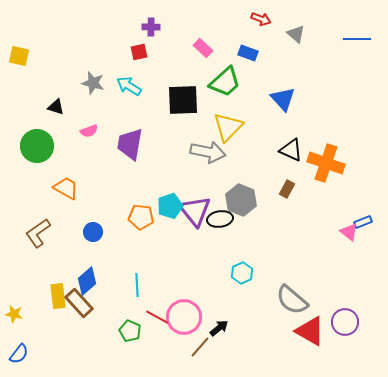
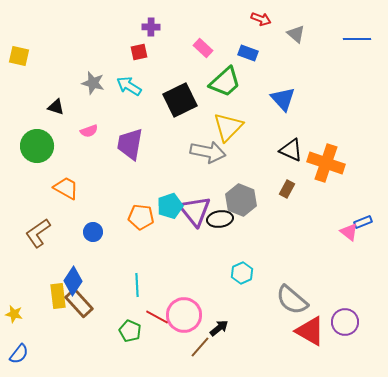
black square at (183, 100): moved 3 px left; rotated 24 degrees counterclockwise
blue diamond at (87, 281): moved 14 px left; rotated 16 degrees counterclockwise
pink circle at (184, 317): moved 2 px up
